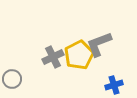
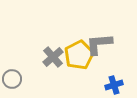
gray L-shape: rotated 16 degrees clockwise
gray cross: rotated 15 degrees counterclockwise
